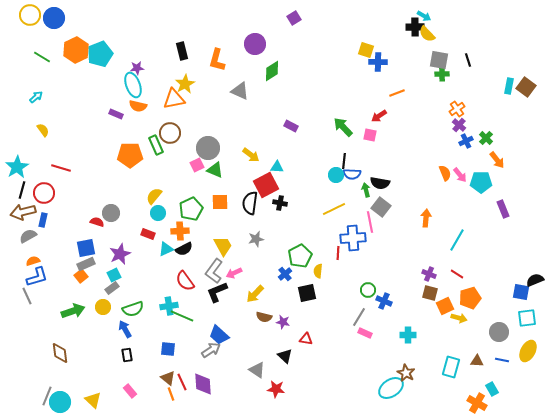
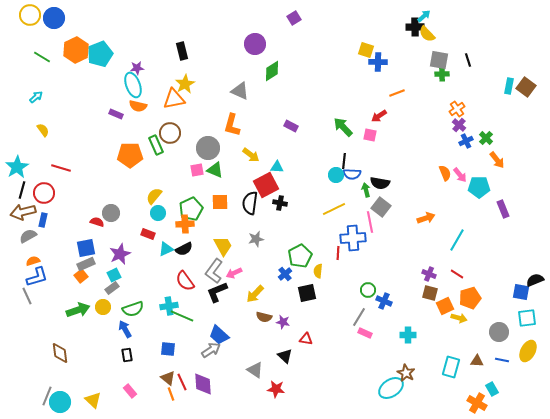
cyan arrow at (424, 16): rotated 72 degrees counterclockwise
orange L-shape at (217, 60): moved 15 px right, 65 px down
pink square at (197, 165): moved 5 px down; rotated 16 degrees clockwise
cyan pentagon at (481, 182): moved 2 px left, 5 px down
orange arrow at (426, 218): rotated 66 degrees clockwise
orange cross at (180, 231): moved 5 px right, 7 px up
green arrow at (73, 311): moved 5 px right, 1 px up
gray triangle at (257, 370): moved 2 px left
